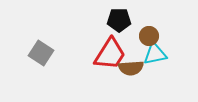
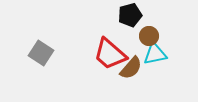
black pentagon: moved 11 px right, 5 px up; rotated 15 degrees counterclockwise
red trapezoid: rotated 99 degrees clockwise
brown semicircle: rotated 45 degrees counterclockwise
